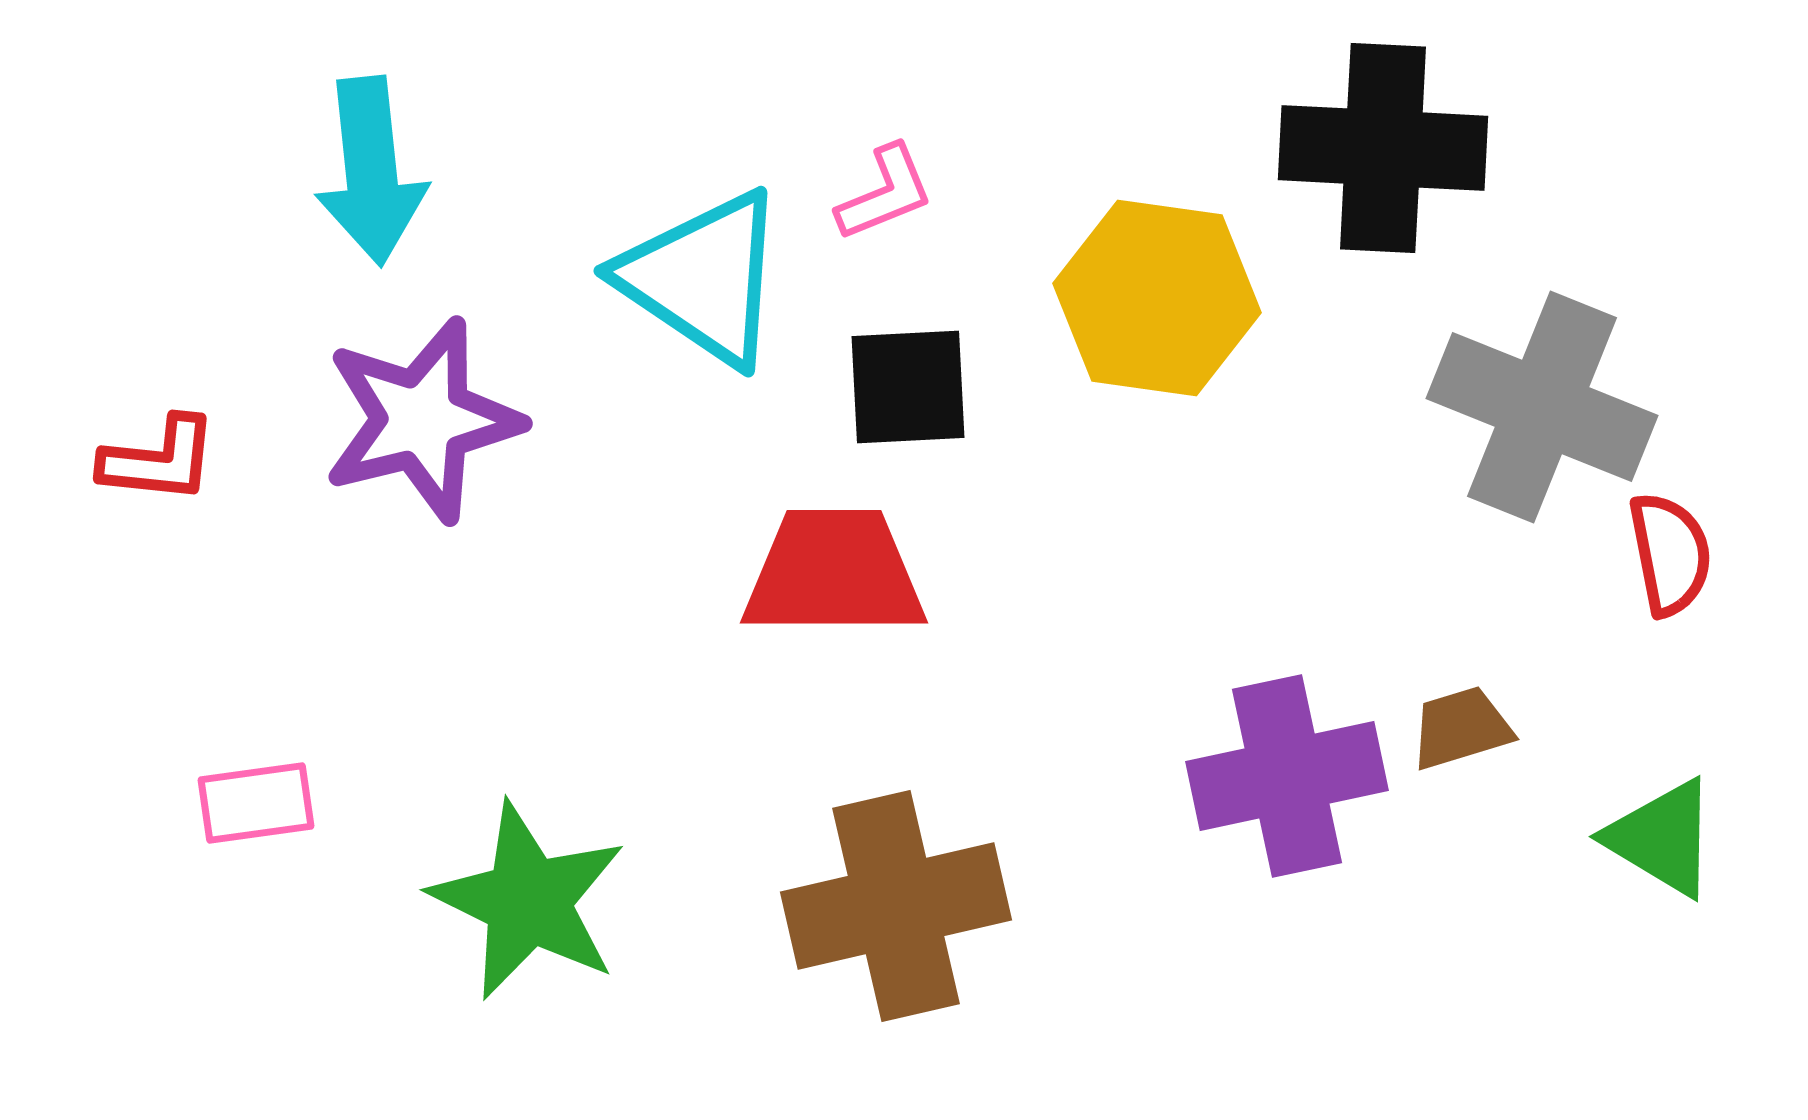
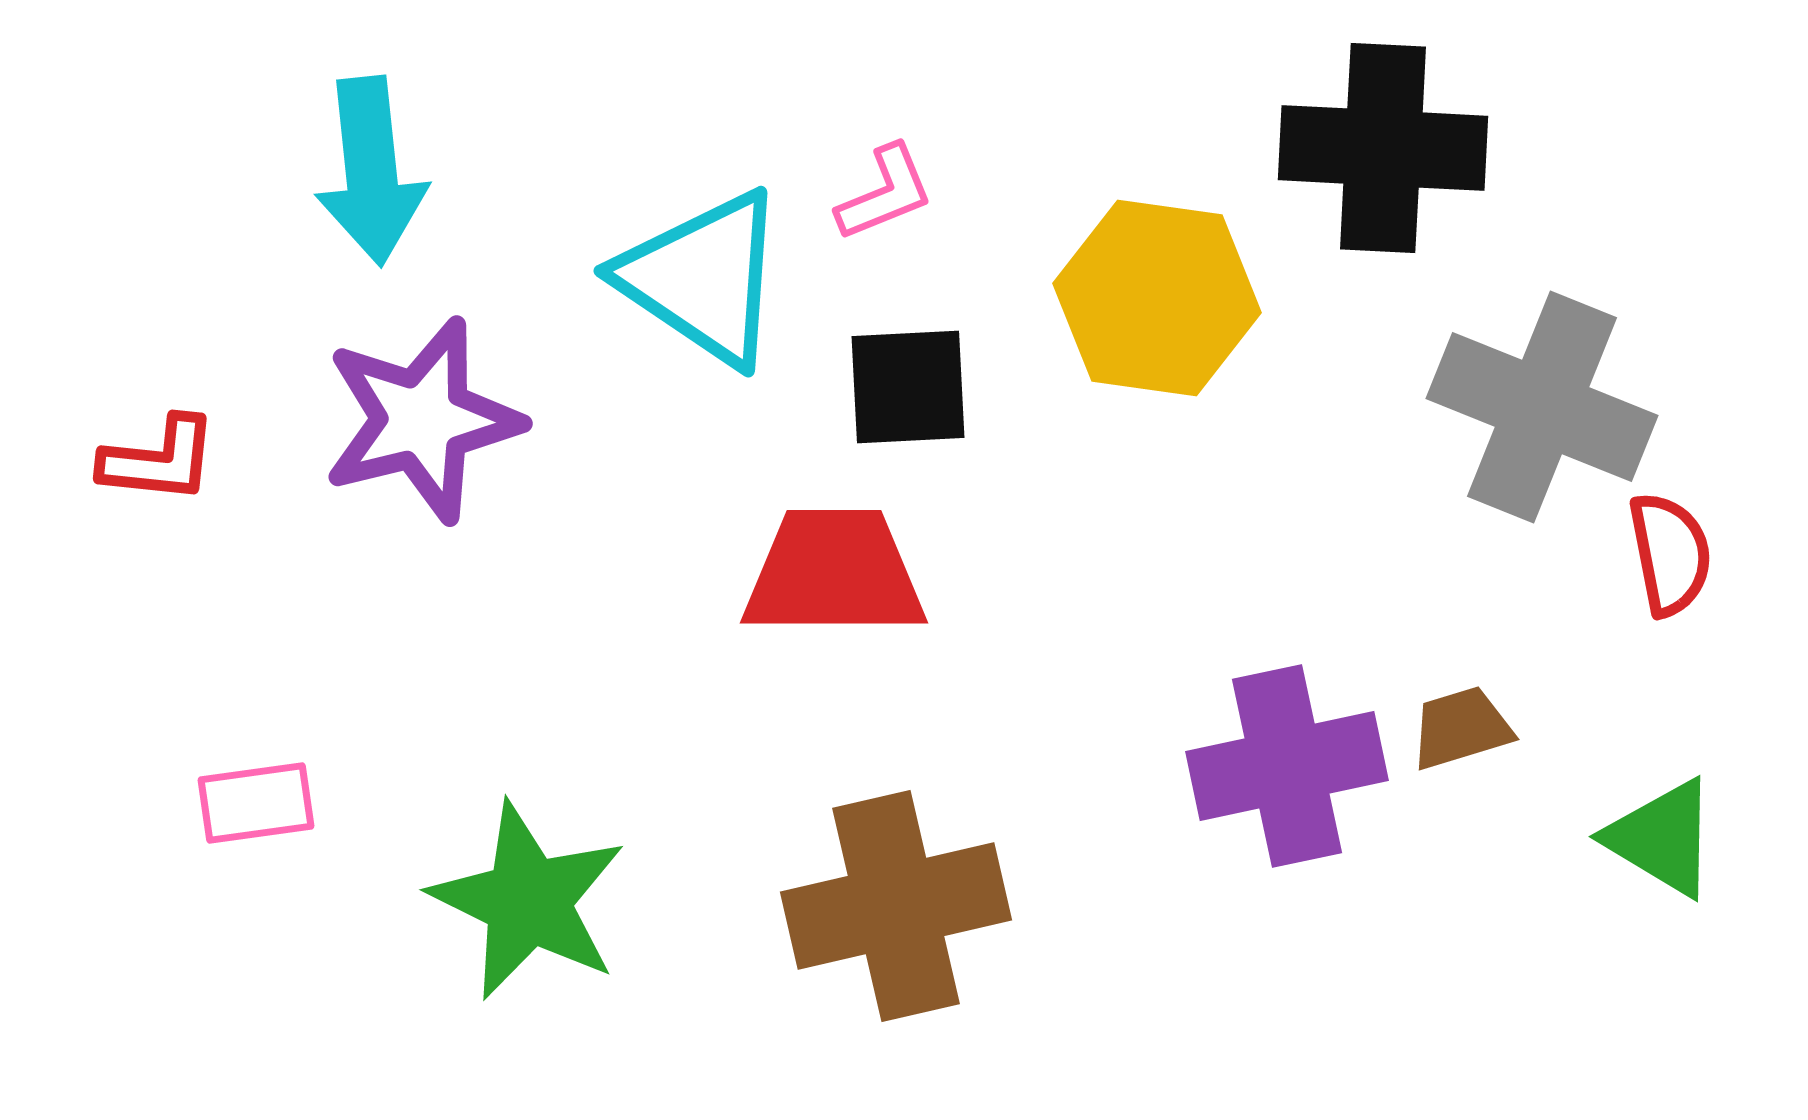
purple cross: moved 10 px up
